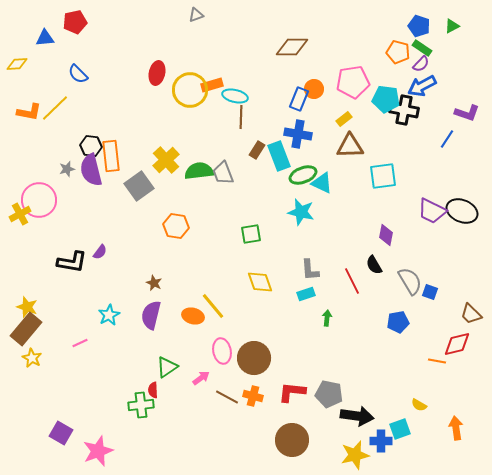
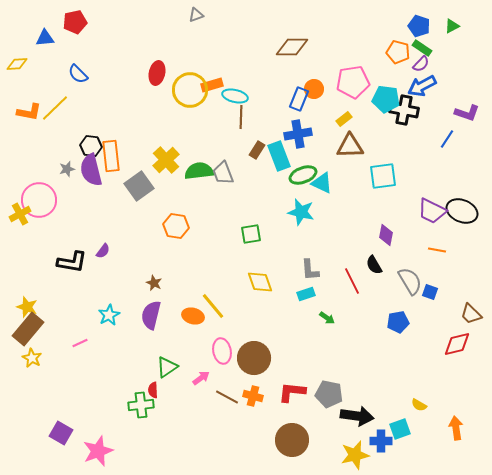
blue cross at (298, 134): rotated 20 degrees counterclockwise
purple semicircle at (100, 252): moved 3 px right, 1 px up
green arrow at (327, 318): rotated 119 degrees clockwise
brown rectangle at (26, 329): moved 2 px right
orange line at (437, 361): moved 111 px up
